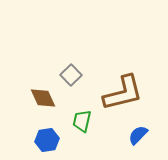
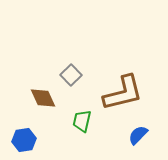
blue hexagon: moved 23 px left
